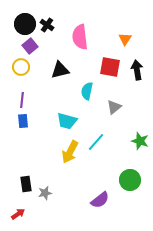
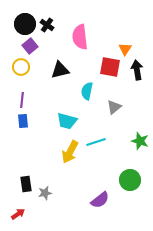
orange triangle: moved 10 px down
cyan line: rotated 30 degrees clockwise
